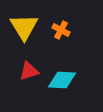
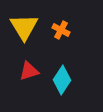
cyan diamond: rotated 60 degrees counterclockwise
